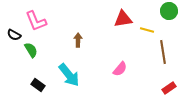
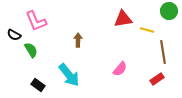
red rectangle: moved 12 px left, 9 px up
